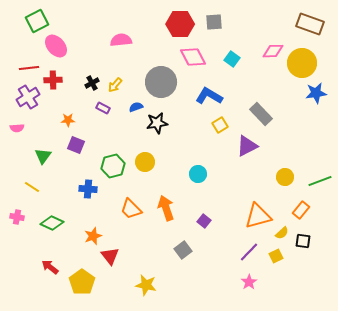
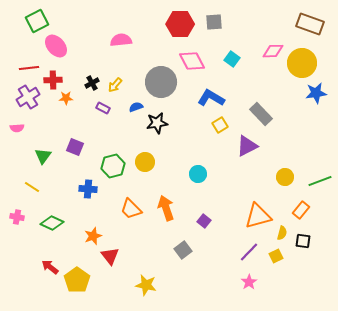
pink diamond at (193, 57): moved 1 px left, 4 px down
blue L-shape at (209, 96): moved 2 px right, 2 px down
orange star at (68, 120): moved 2 px left, 22 px up
purple square at (76, 145): moved 1 px left, 2 px down
yellow semicircle at (282, 233): rotated 32 degrees counterclockwise
yellow pentagon at (82, 282): moved 5 px left, 2 px up
